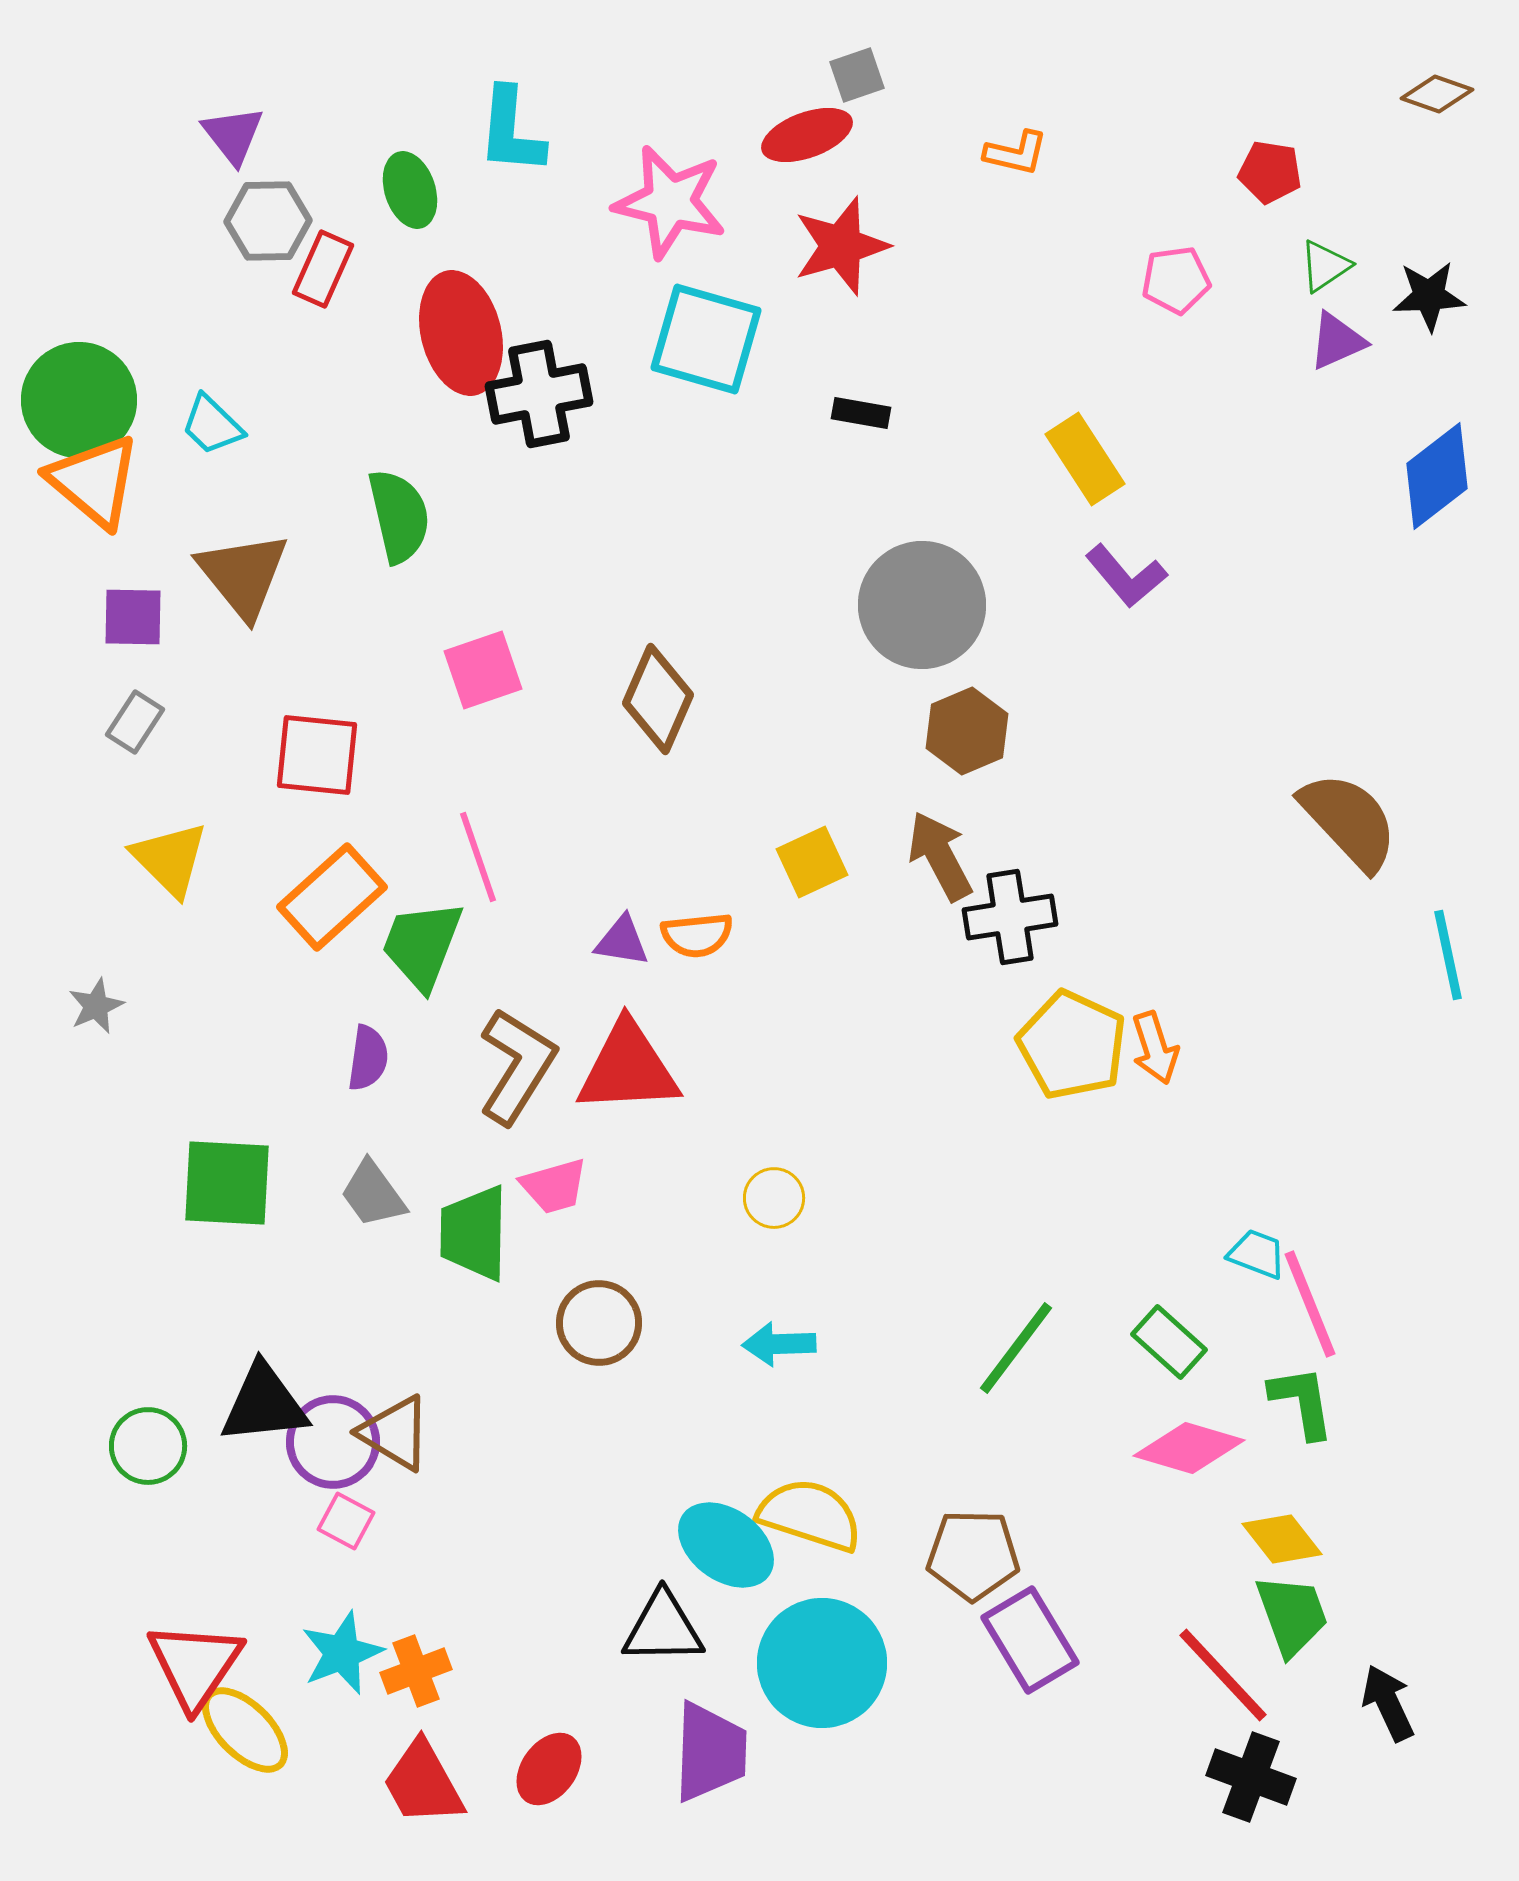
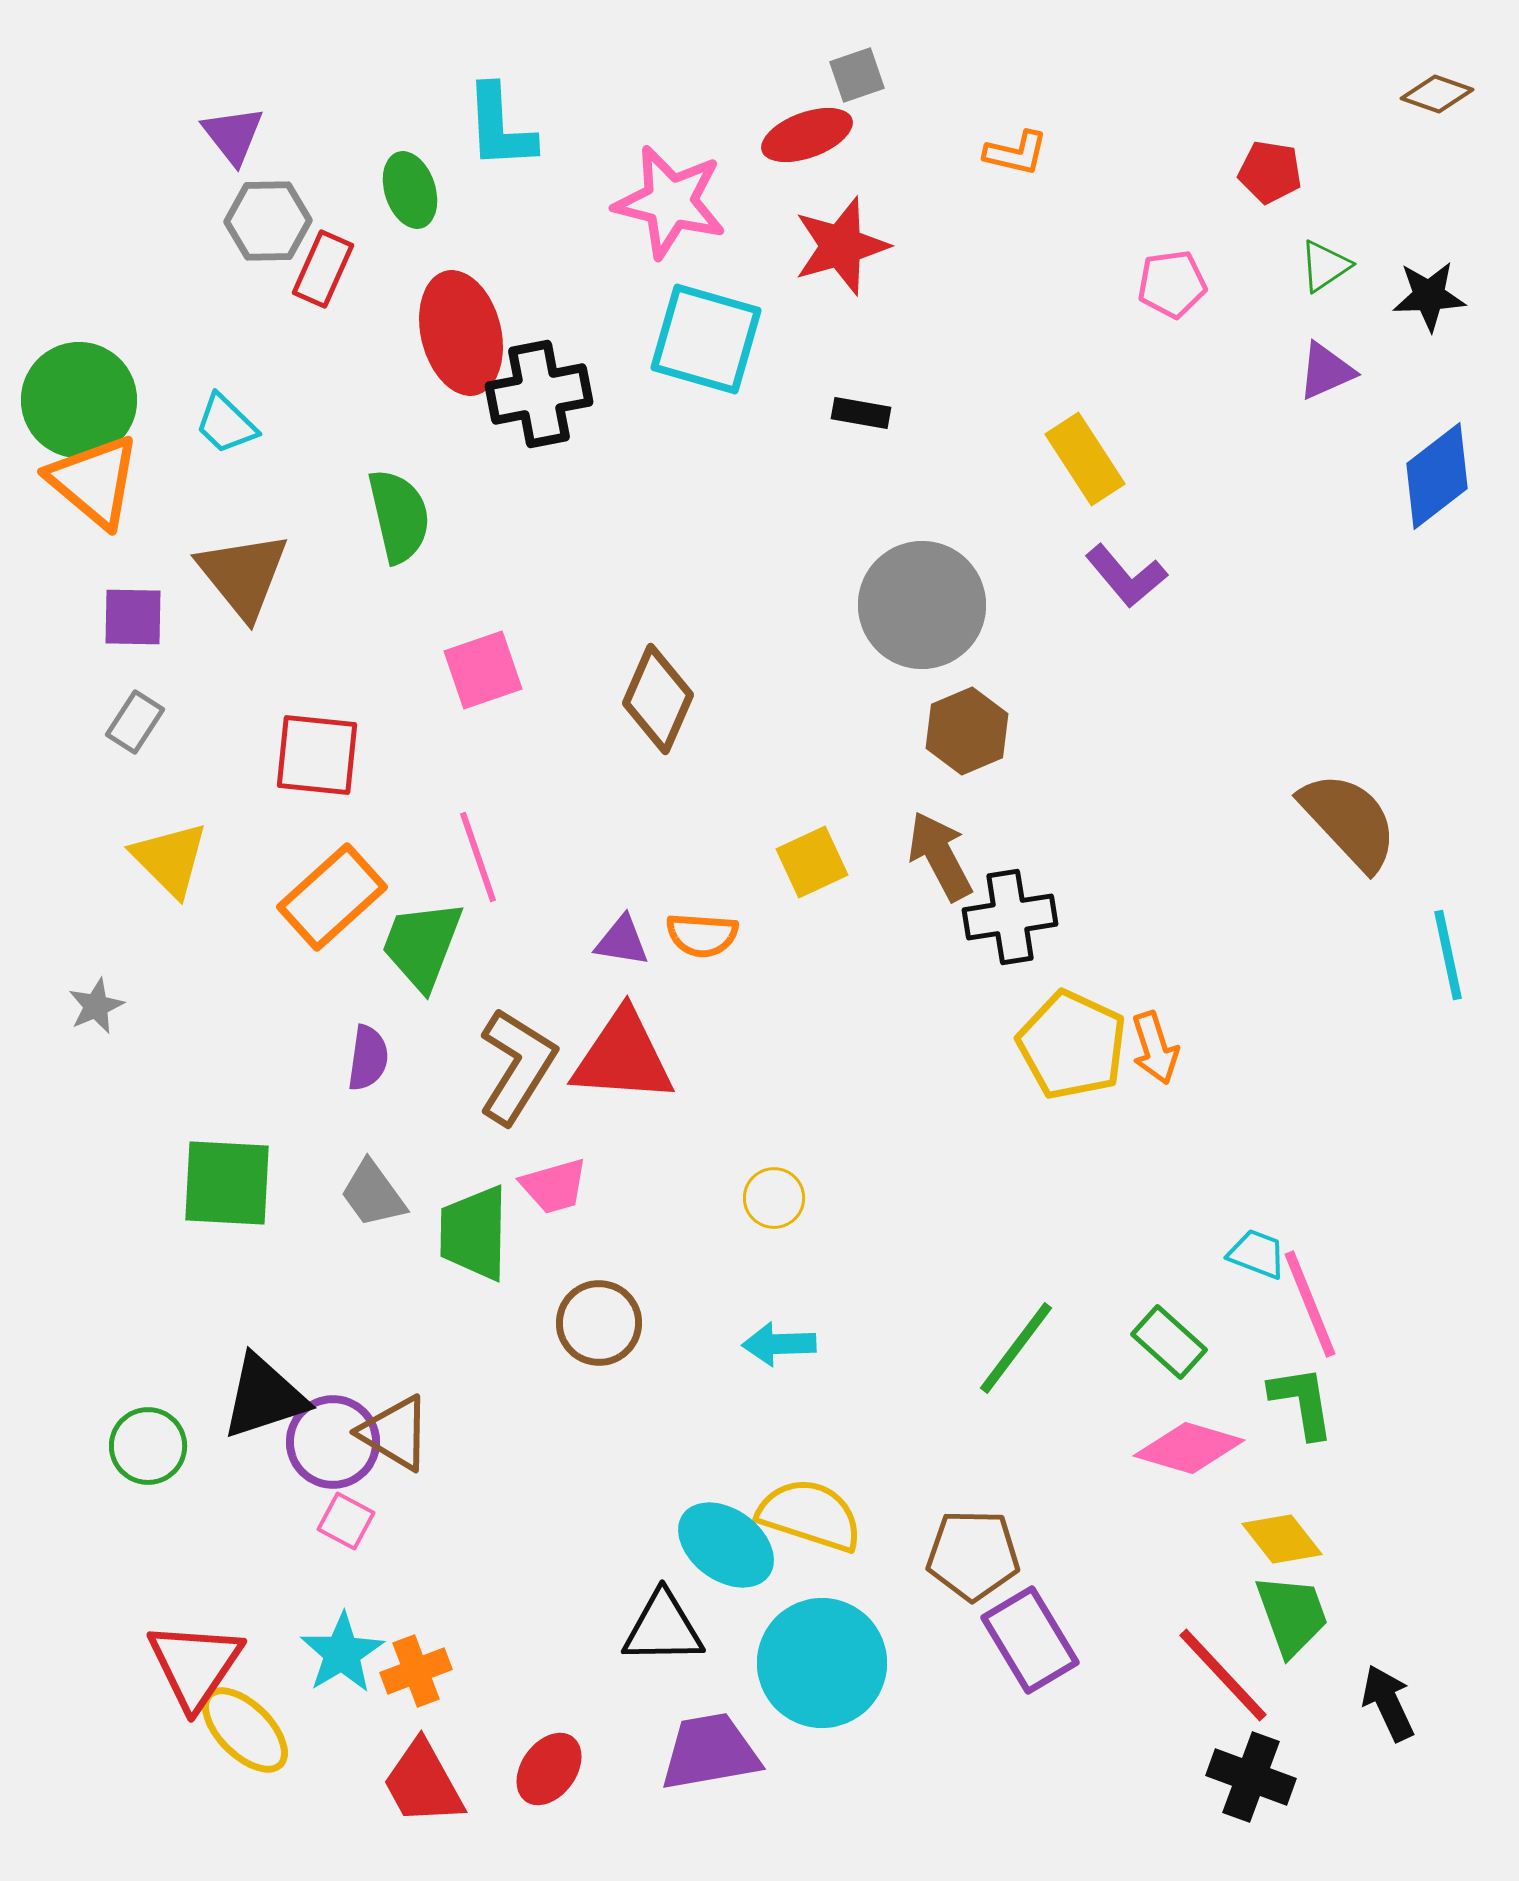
cyan L-shape at (511, 131): moved 11 px left, 4 px up; rotated 8 degrees counterclockwise
pink pentagon at (1176, 280): moved 4 px left, 4 px down
purple triangle at (1337, 341): moved 11 px left, 30 px down
cyan trapezoid at (212, 425): moved 14 px right, 1 px up
orange semicircle at (697, 935): moved 5 px right; rotated 10 degrees clockwise
red triangle at (628, 1068): moved 5 px left, 11 px up; rotated 7 degrees clockwise
black triangle at (264, 1404): moved 7 px up; rotated 12 degrees counterclockwise
cyan star at (342, 1653): rotated 10 degrees counterclockwise
purple trapezoid at (710, 1752): rotated 102 degrees counterclockwise
